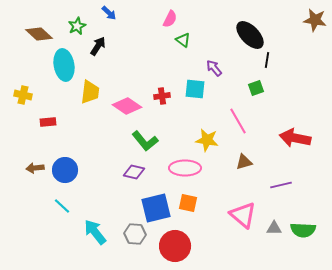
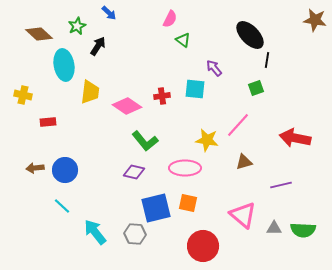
pink line: moved 4 px down; rotated 72 degrees clockwise
red circle: moved 28 px right
